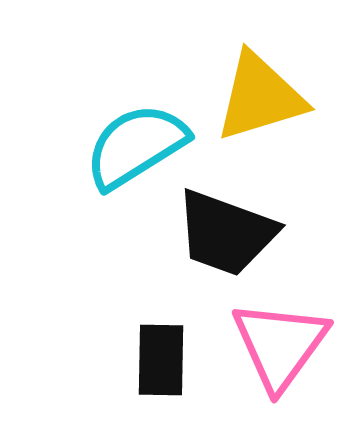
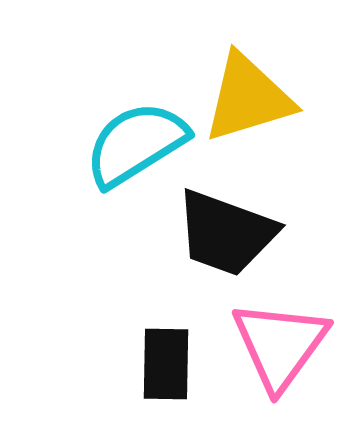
yellow triangle: moved 12 px left, 1 px down
cyan semicircle: moved 2 px up
black rectangle: moved 5 px right, 4 px down
